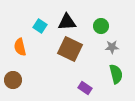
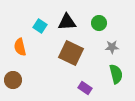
green circle: moved 2 px left, 3 px up
brown square: moved 1 px right, 4 px down
